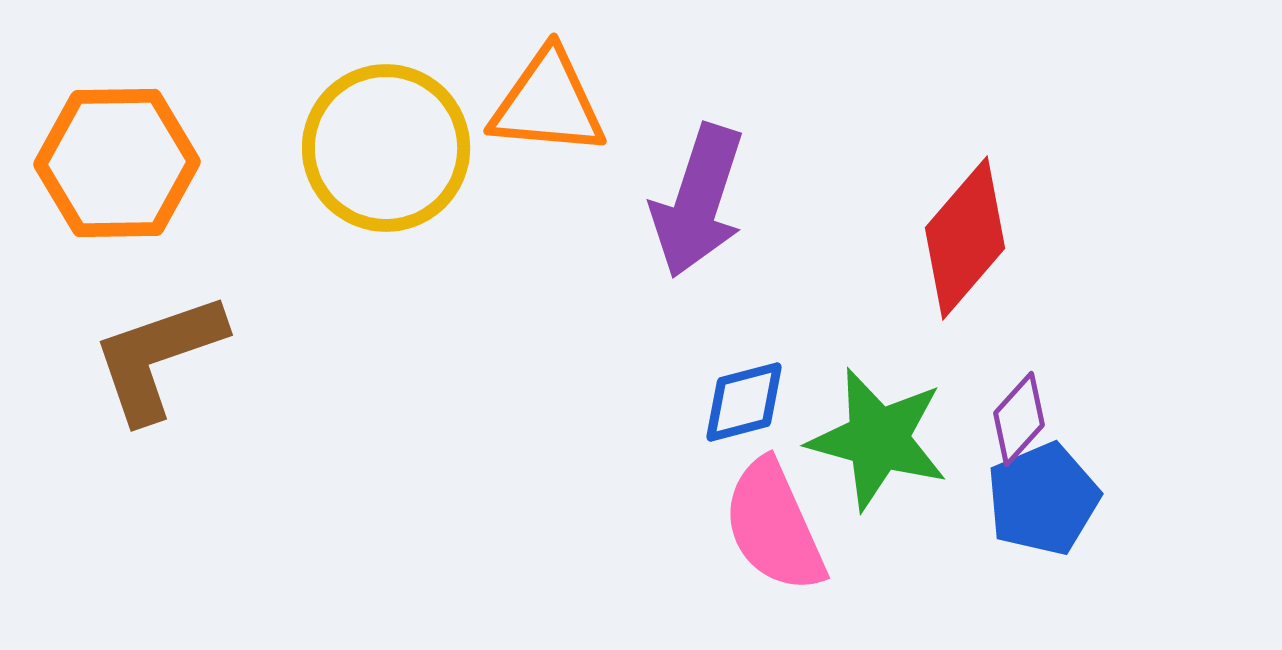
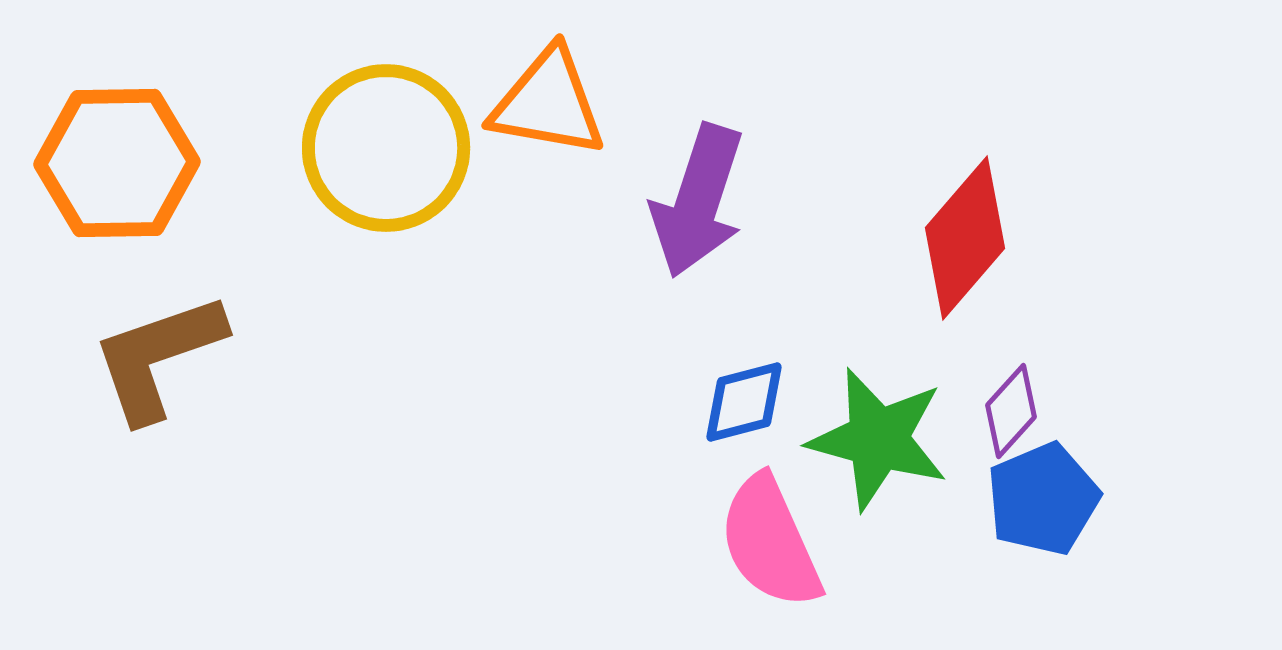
orange triangle: rotated 5 degrees clockwise
purple diamond: moved 8 px left, 8 px up
pink semicircle: moved 4 px left, 16 px down
